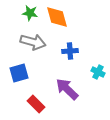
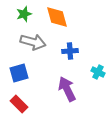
green star: moved 6 px left, 1 px down; rotated 28 degrees counterclockwise
purple arrow: rotated 20 degrees clockwise
red rectangle: moved 17 px left
